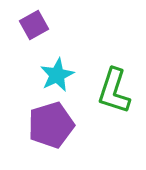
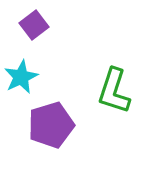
purple square: rotated 8 degrees counterclockwise
cyan star: moved 36 px left, 2 px down
